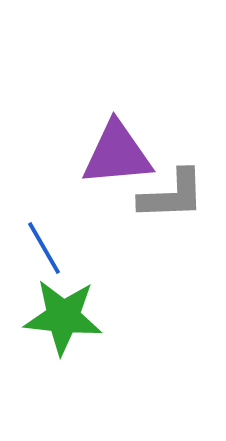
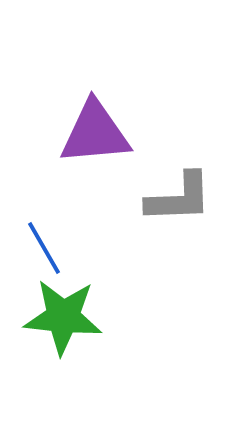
purple triangle: moved 22 px left, 21 px up
gray L-shape: moved 7 px right, 3 px down
